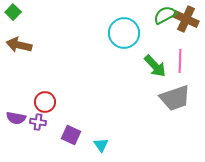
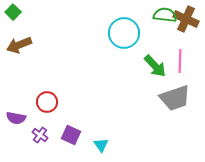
green semicircle: rotated 35 degrees clockwise
brown arrow: rotated 35 degrees counterclockwise
red circle: moved 2 px right
purple cross: moved 2 px right, 13 px down; rotated 28 degrees clockwise
